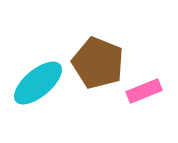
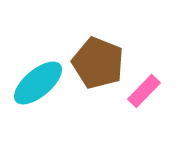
pink rectangle: rotated 24 degrees counterclockwise
